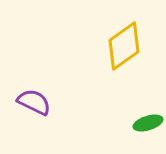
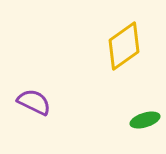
green ellipse: moved 3 px left, 3 px up
